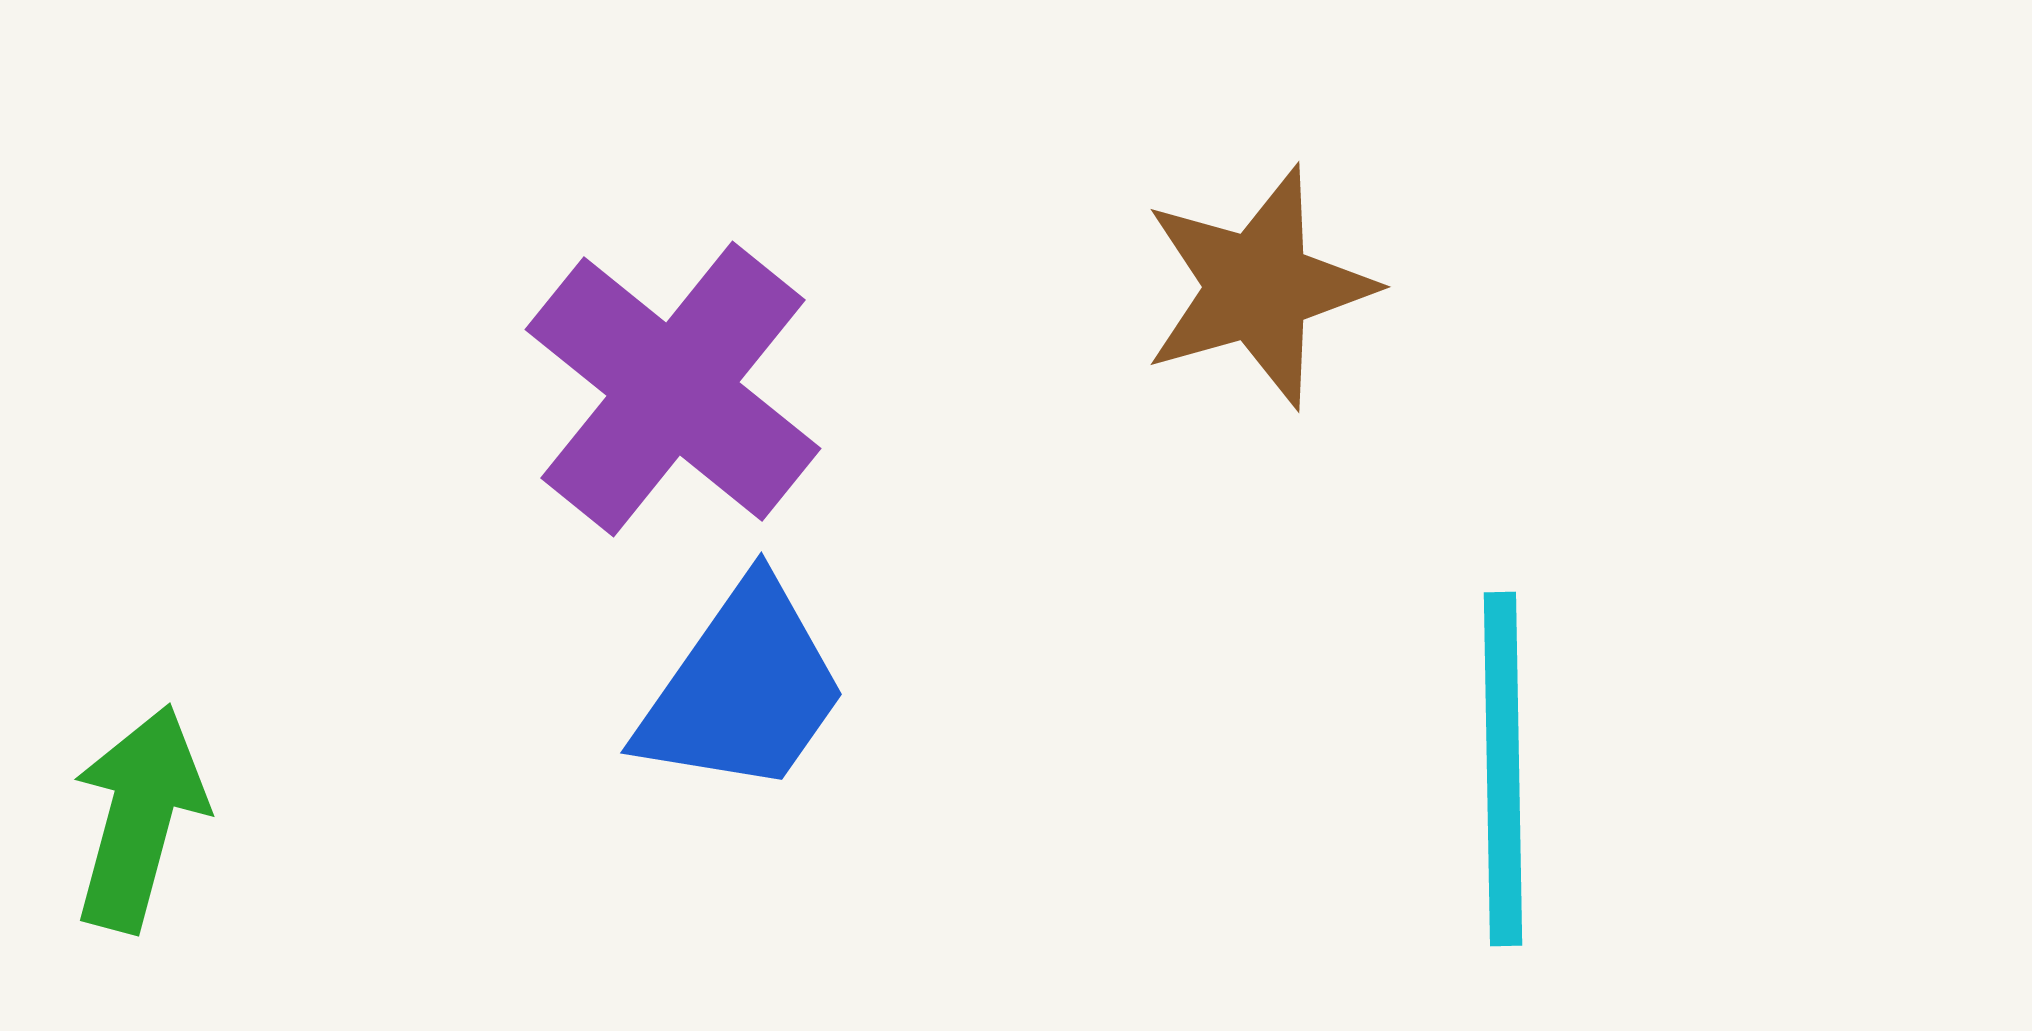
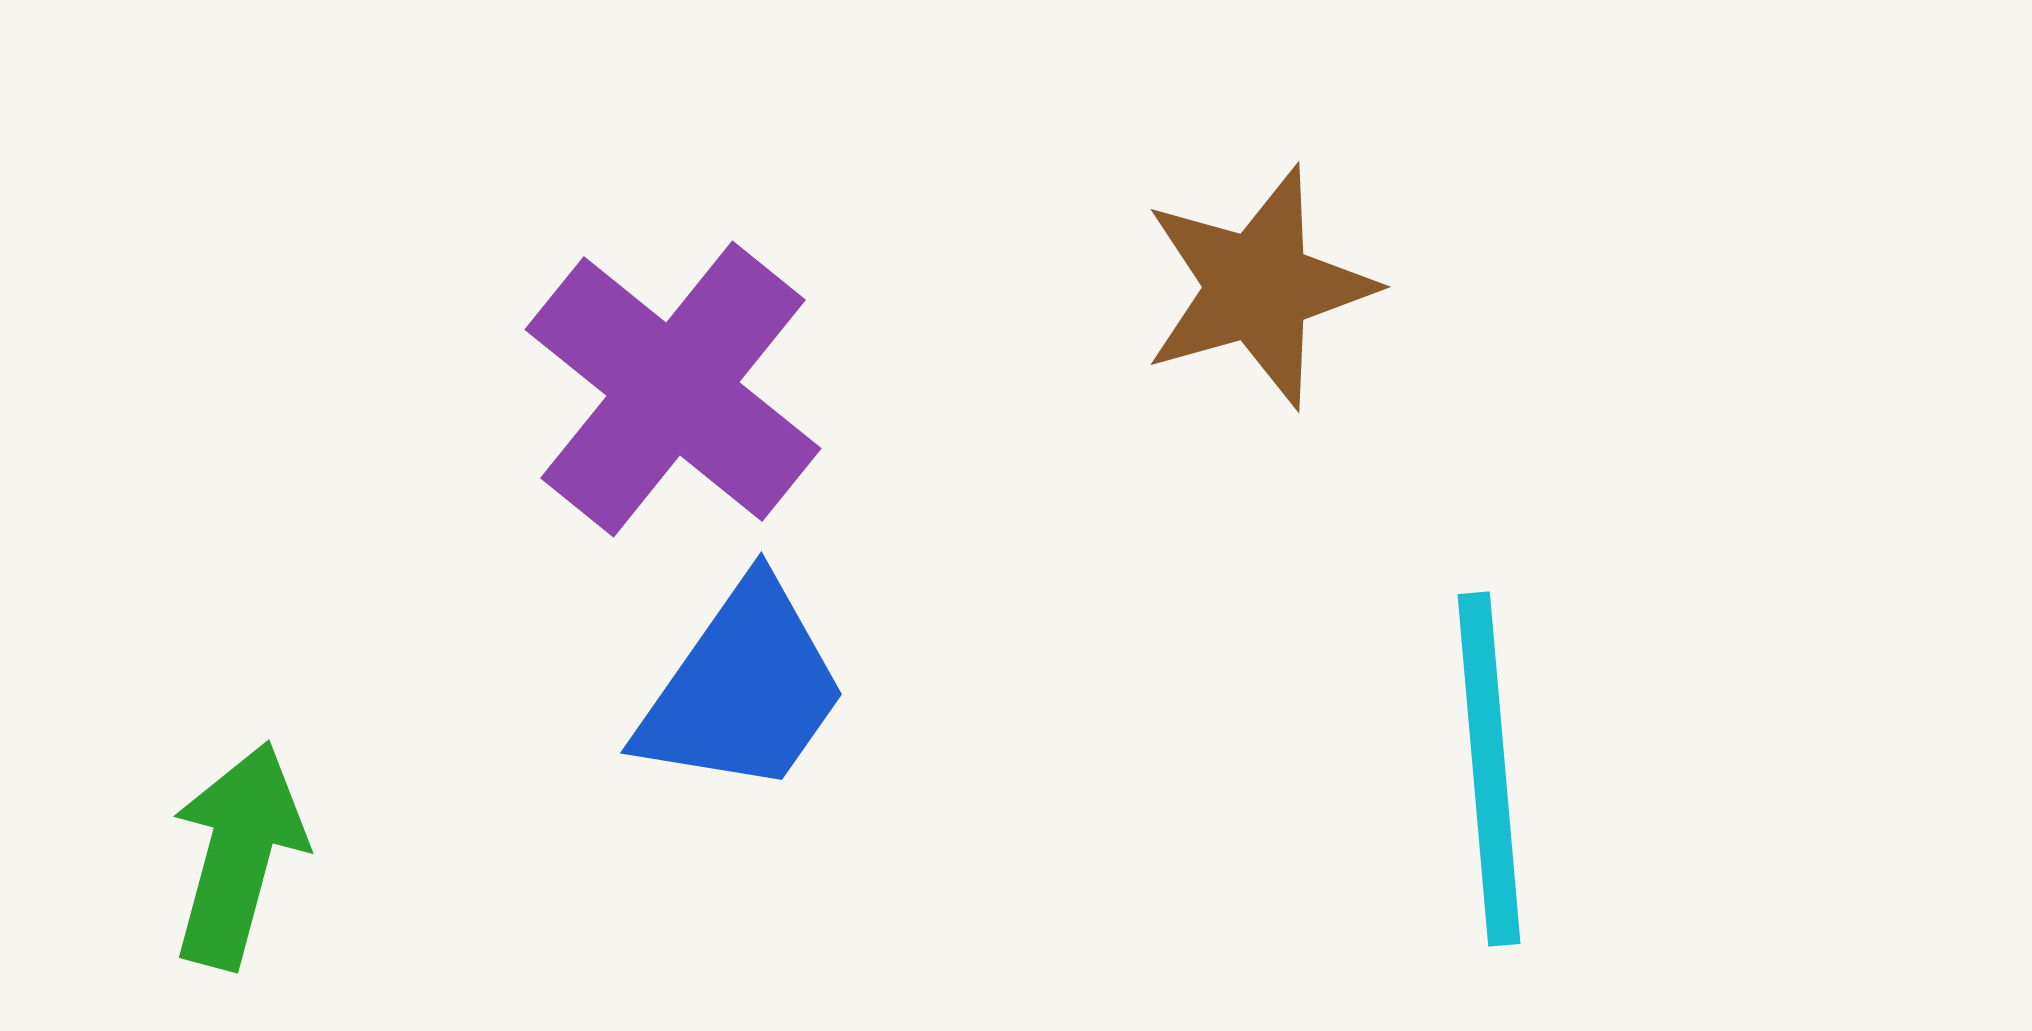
cyan line: moved 14 px left; rotated 4 degrees counterclockwise
green arrow: moved 99 px right, 37 px down
